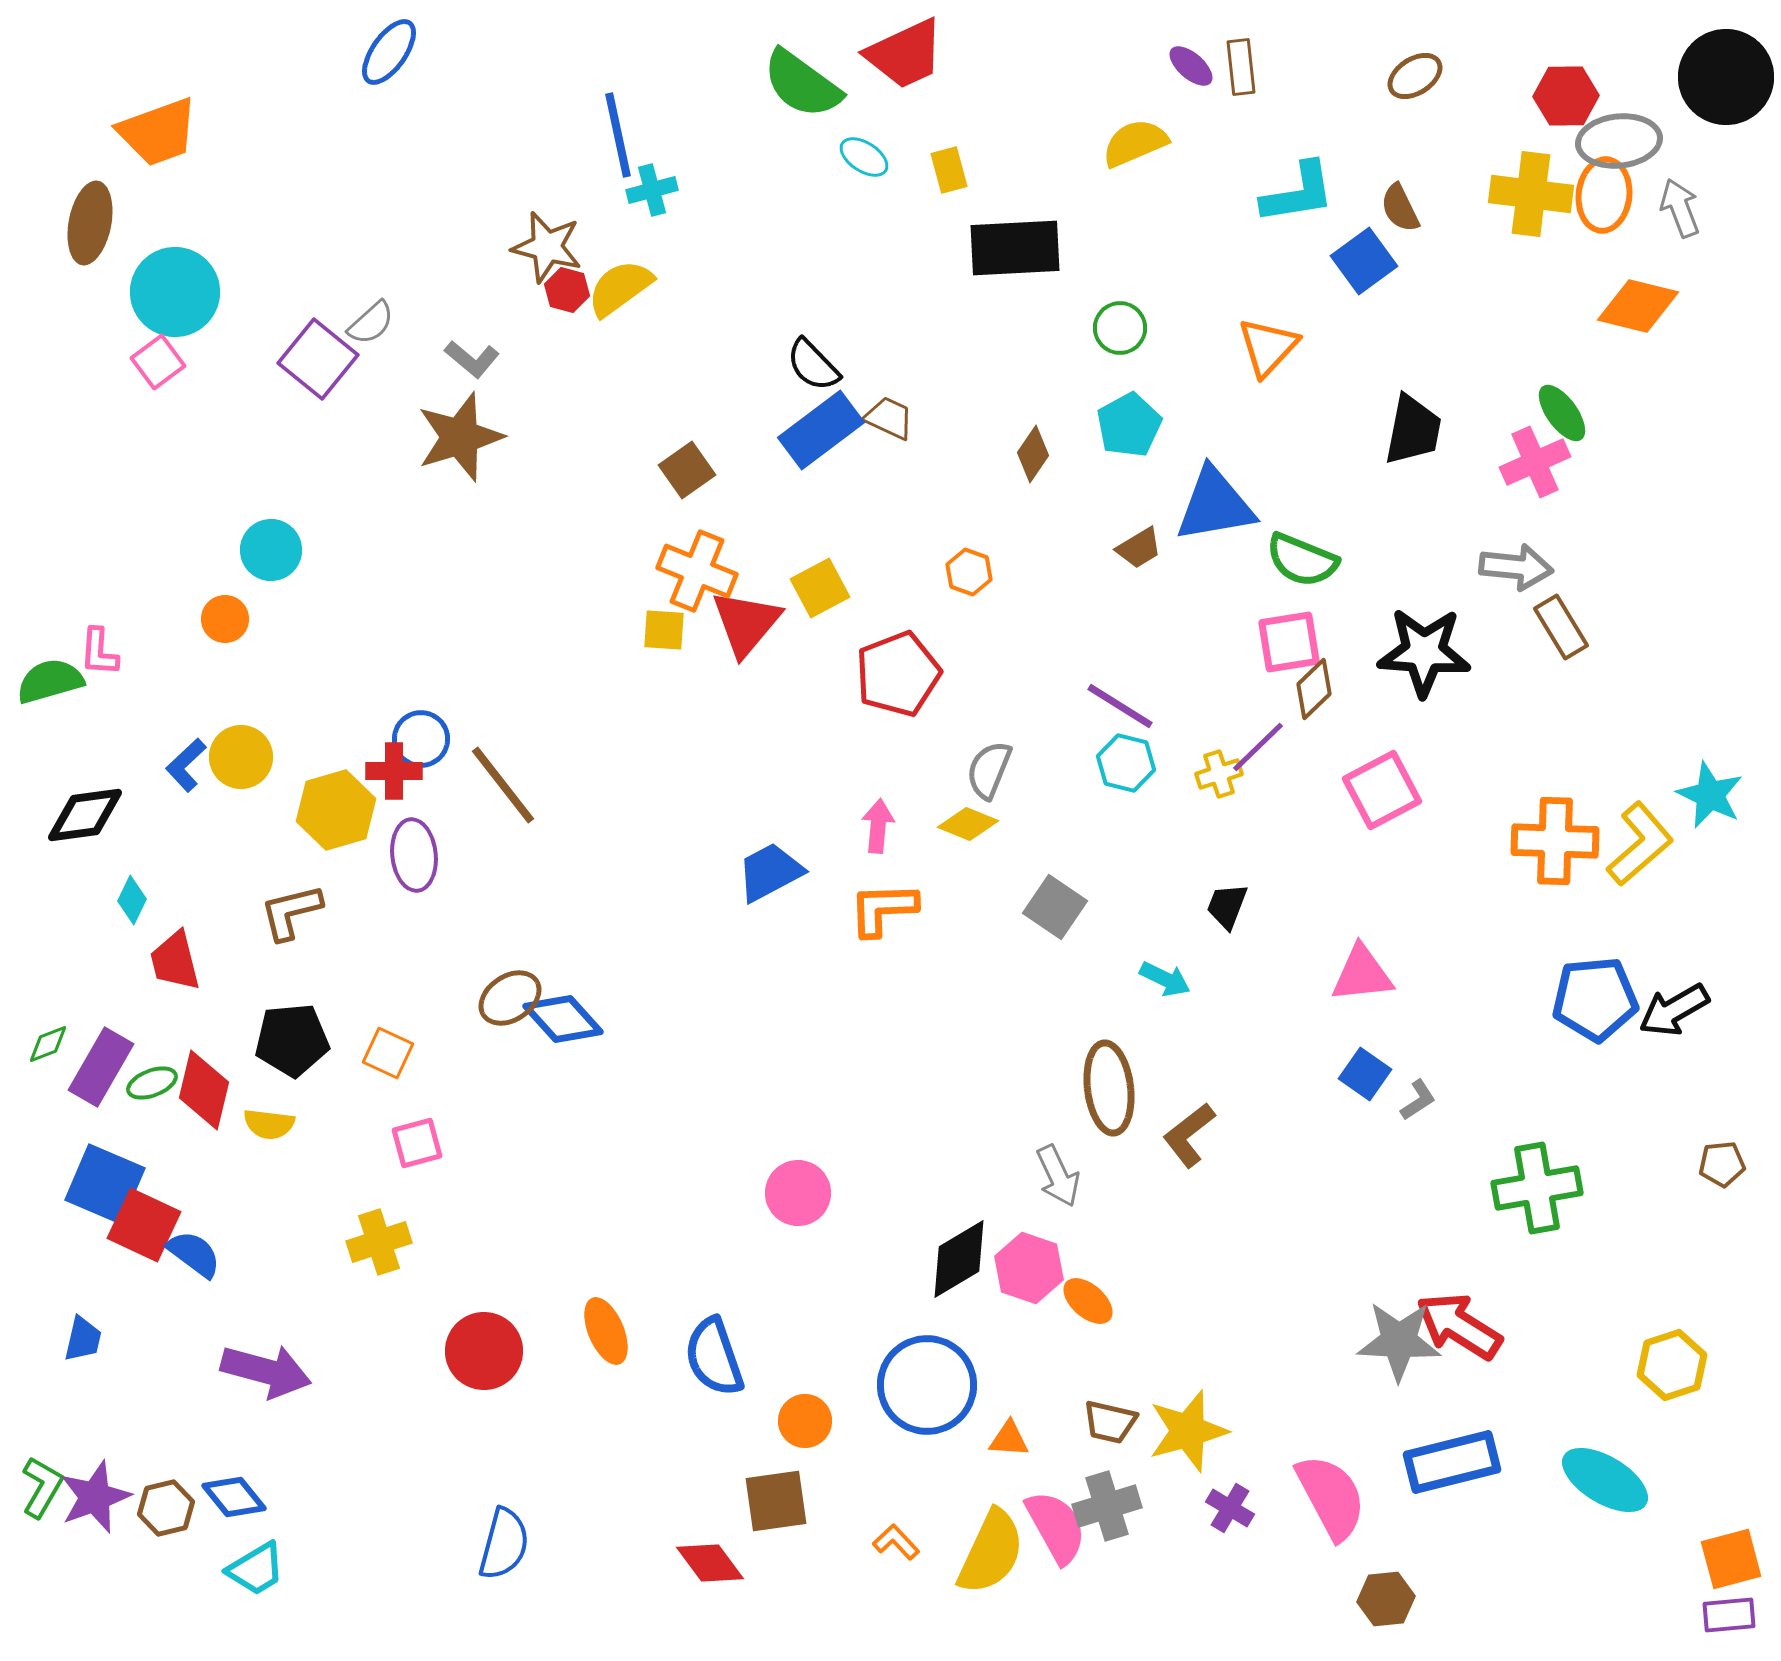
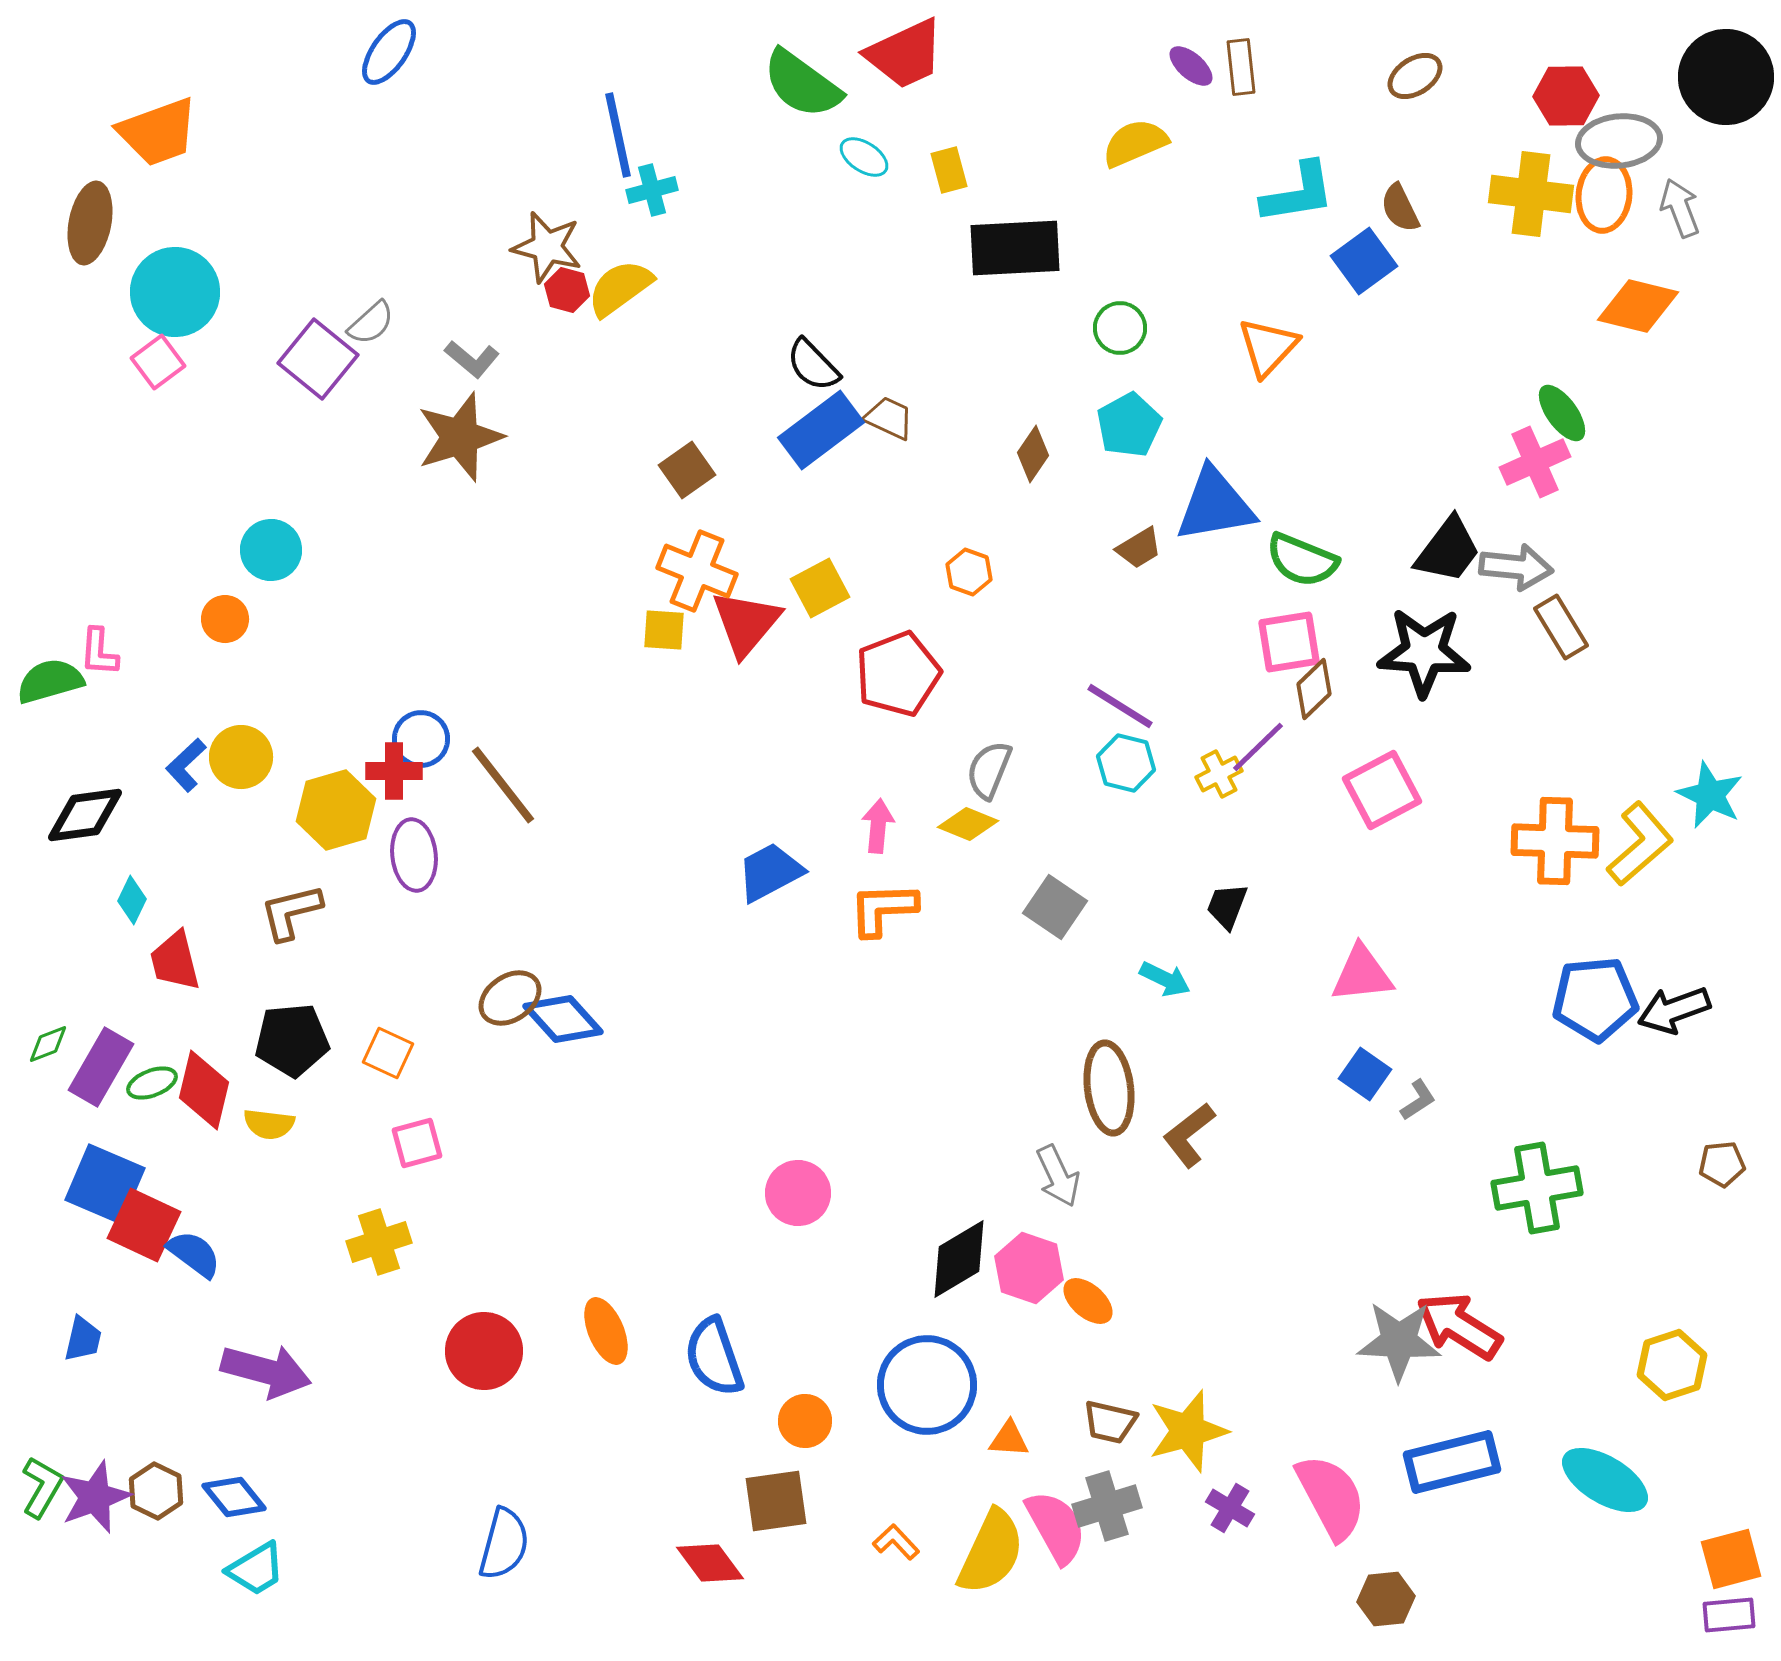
black trapezoid at (1413, 430): moved 35 px right, 120 px down; rotated 26 degrees clockwise
yellow cross at (1219, 774): rotated 9 degrees counterclockwise
black arrow at (1674, 1010): rotated 10 degrees clockwise
brown hexagon at (166, 1508): moved 10 px left, 17 px up; rotated 20 degrees counterclockwise
